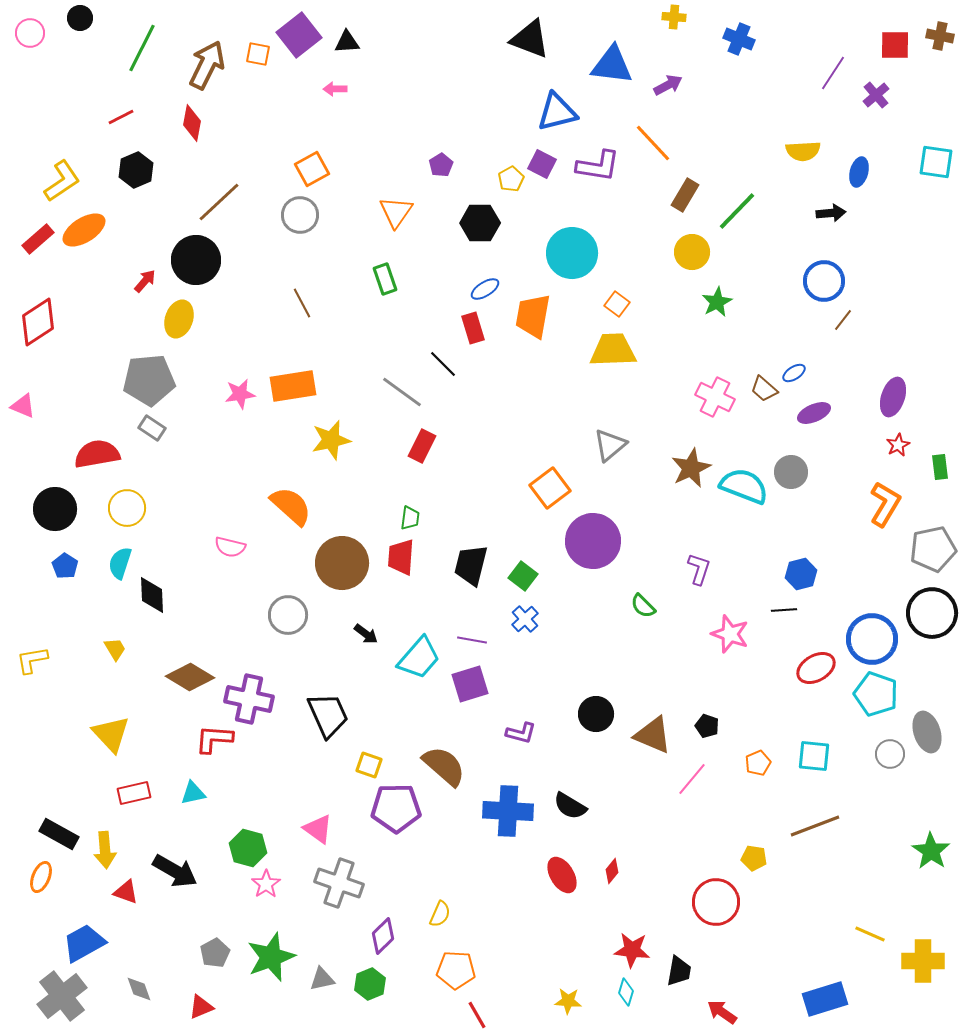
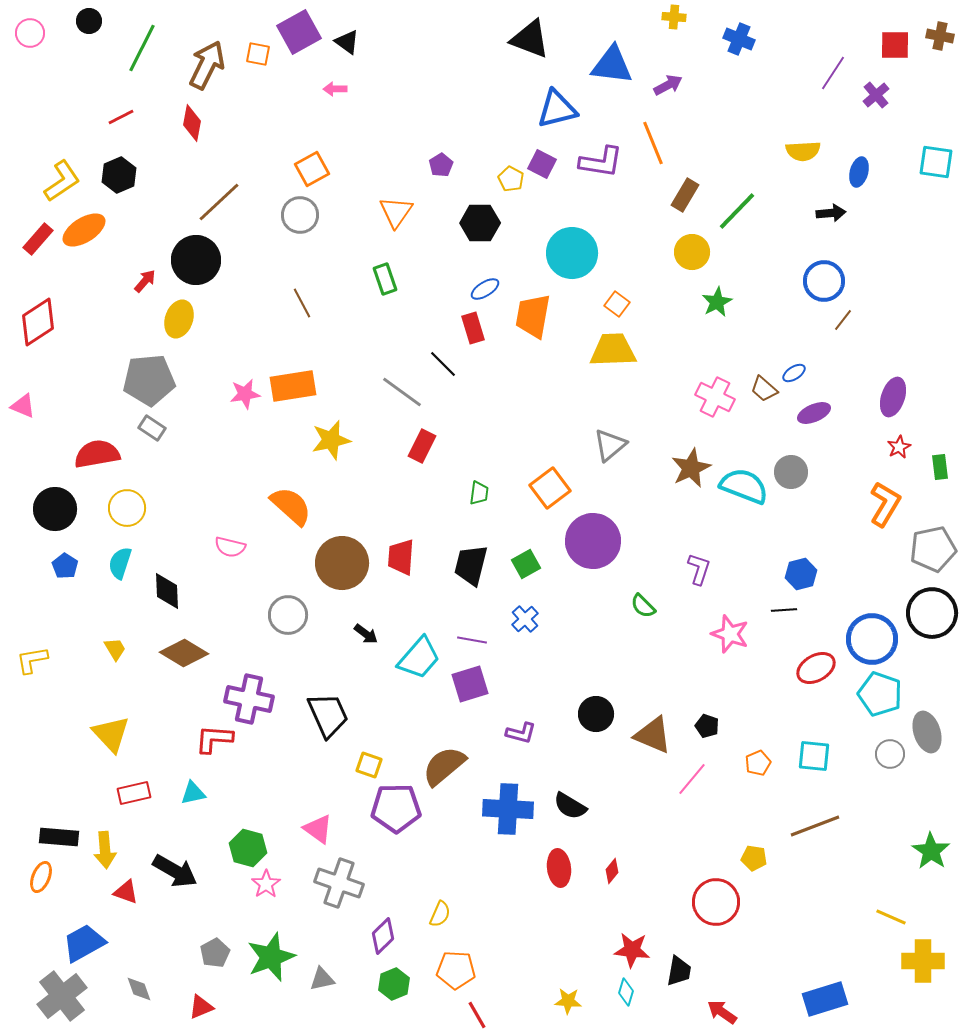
black circle at (80, 18): moved 9 px right, 3 px down
purple square at (299, 35): moved 3 px up; rotated 9 degrees clockwise
black triangle at (347, 42): rotated 40 degrees clockwise
blue triangle at (557, 112): moved 3 px up
orange line at (653, 143): rotated 21 degrees clockwise
purple L-shape at (598, 166): moved 3 px right, 4 px up
black hexagon at (136, 170): moved 17 px left, 5 px down
yellow pentagon at (511, 179): rotated 15 degrees counterclockwise
red rectangle at (38, 239): rotated 8 degrees counterclockwise
pink star at (240, 394): moved 5 px right
red star at (898, 445): moved 1 px right, 2 px down
green trapezoid at (410, 518): moved 69 px right, 25 px up
green square at (523, 576): moved 3 px right, 12 px up; rotated 24 degrees clockwise
black diamond at (152, 595): moved 15 px right, 4 px up
brown diamond at (190, 677): moved 6 px left, 24 px up
cyan pentagon at (876, 694): moved 4 px right
brown semicircle at (444, 766): rotated 81 degrees counterclockwise
blue cross at (508, 811): moved 2 px up
black rectangle at (59, 834): moved 3 px down; rotated 24 degrees counterclockwise
red ellipse at (562, 875): moved 3 px left, 7 px up; rotated 24 degrees clockwise
yellow line at (870, 934): moved 21 px right, 17 px up
green hexagon at (370, 984): moved 24 px right
